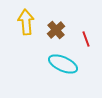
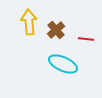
yellow arrow: moved 3 px right
red line: rotated 63 degrees counterclockwise
